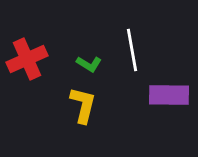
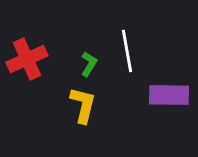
white line: moved 5 px left, 1 px down
green L-shape: rotated 90 degrees counterclockwise
